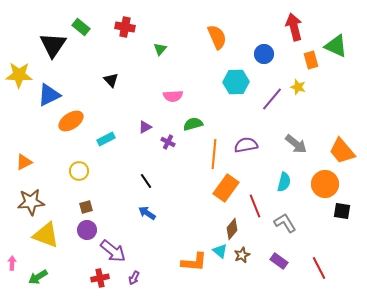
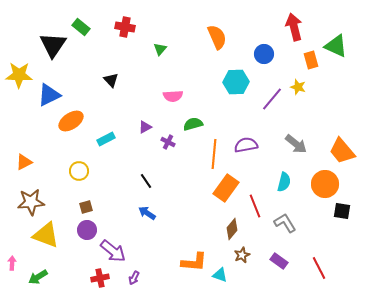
cyan triangle at (220, 251): moved 24 px down; rotated 21 degrees counterclockwise
